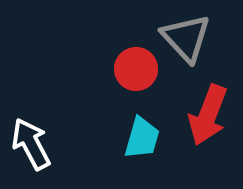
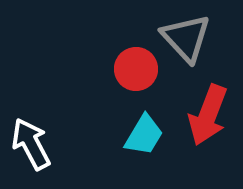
cyan trapezoid: moved 2 px right, 3 px up; rotated 15 degrees clockwise
